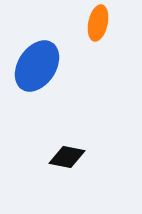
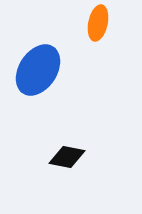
blue ellipse: moved 1 px right, 4 px down
